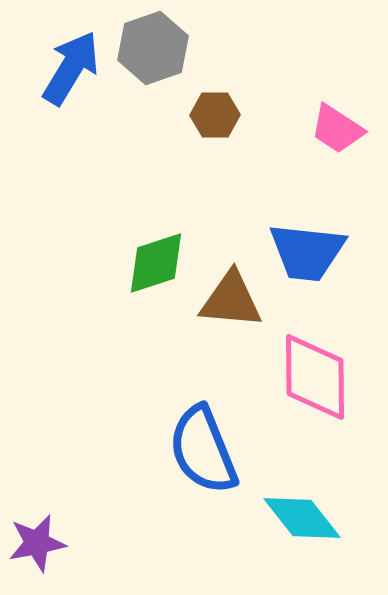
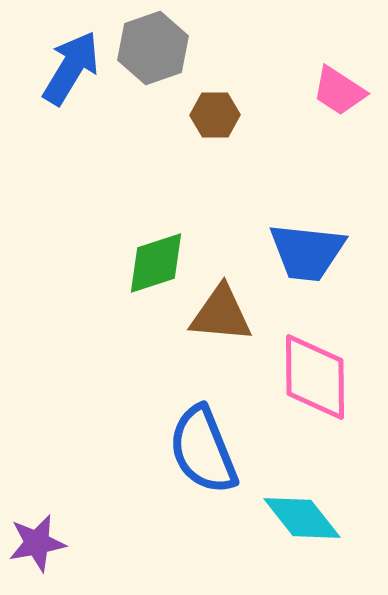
pink trapezoid: moved 2 px right, 38 px up
brown triangle: moved 10 px left, 14 px down
